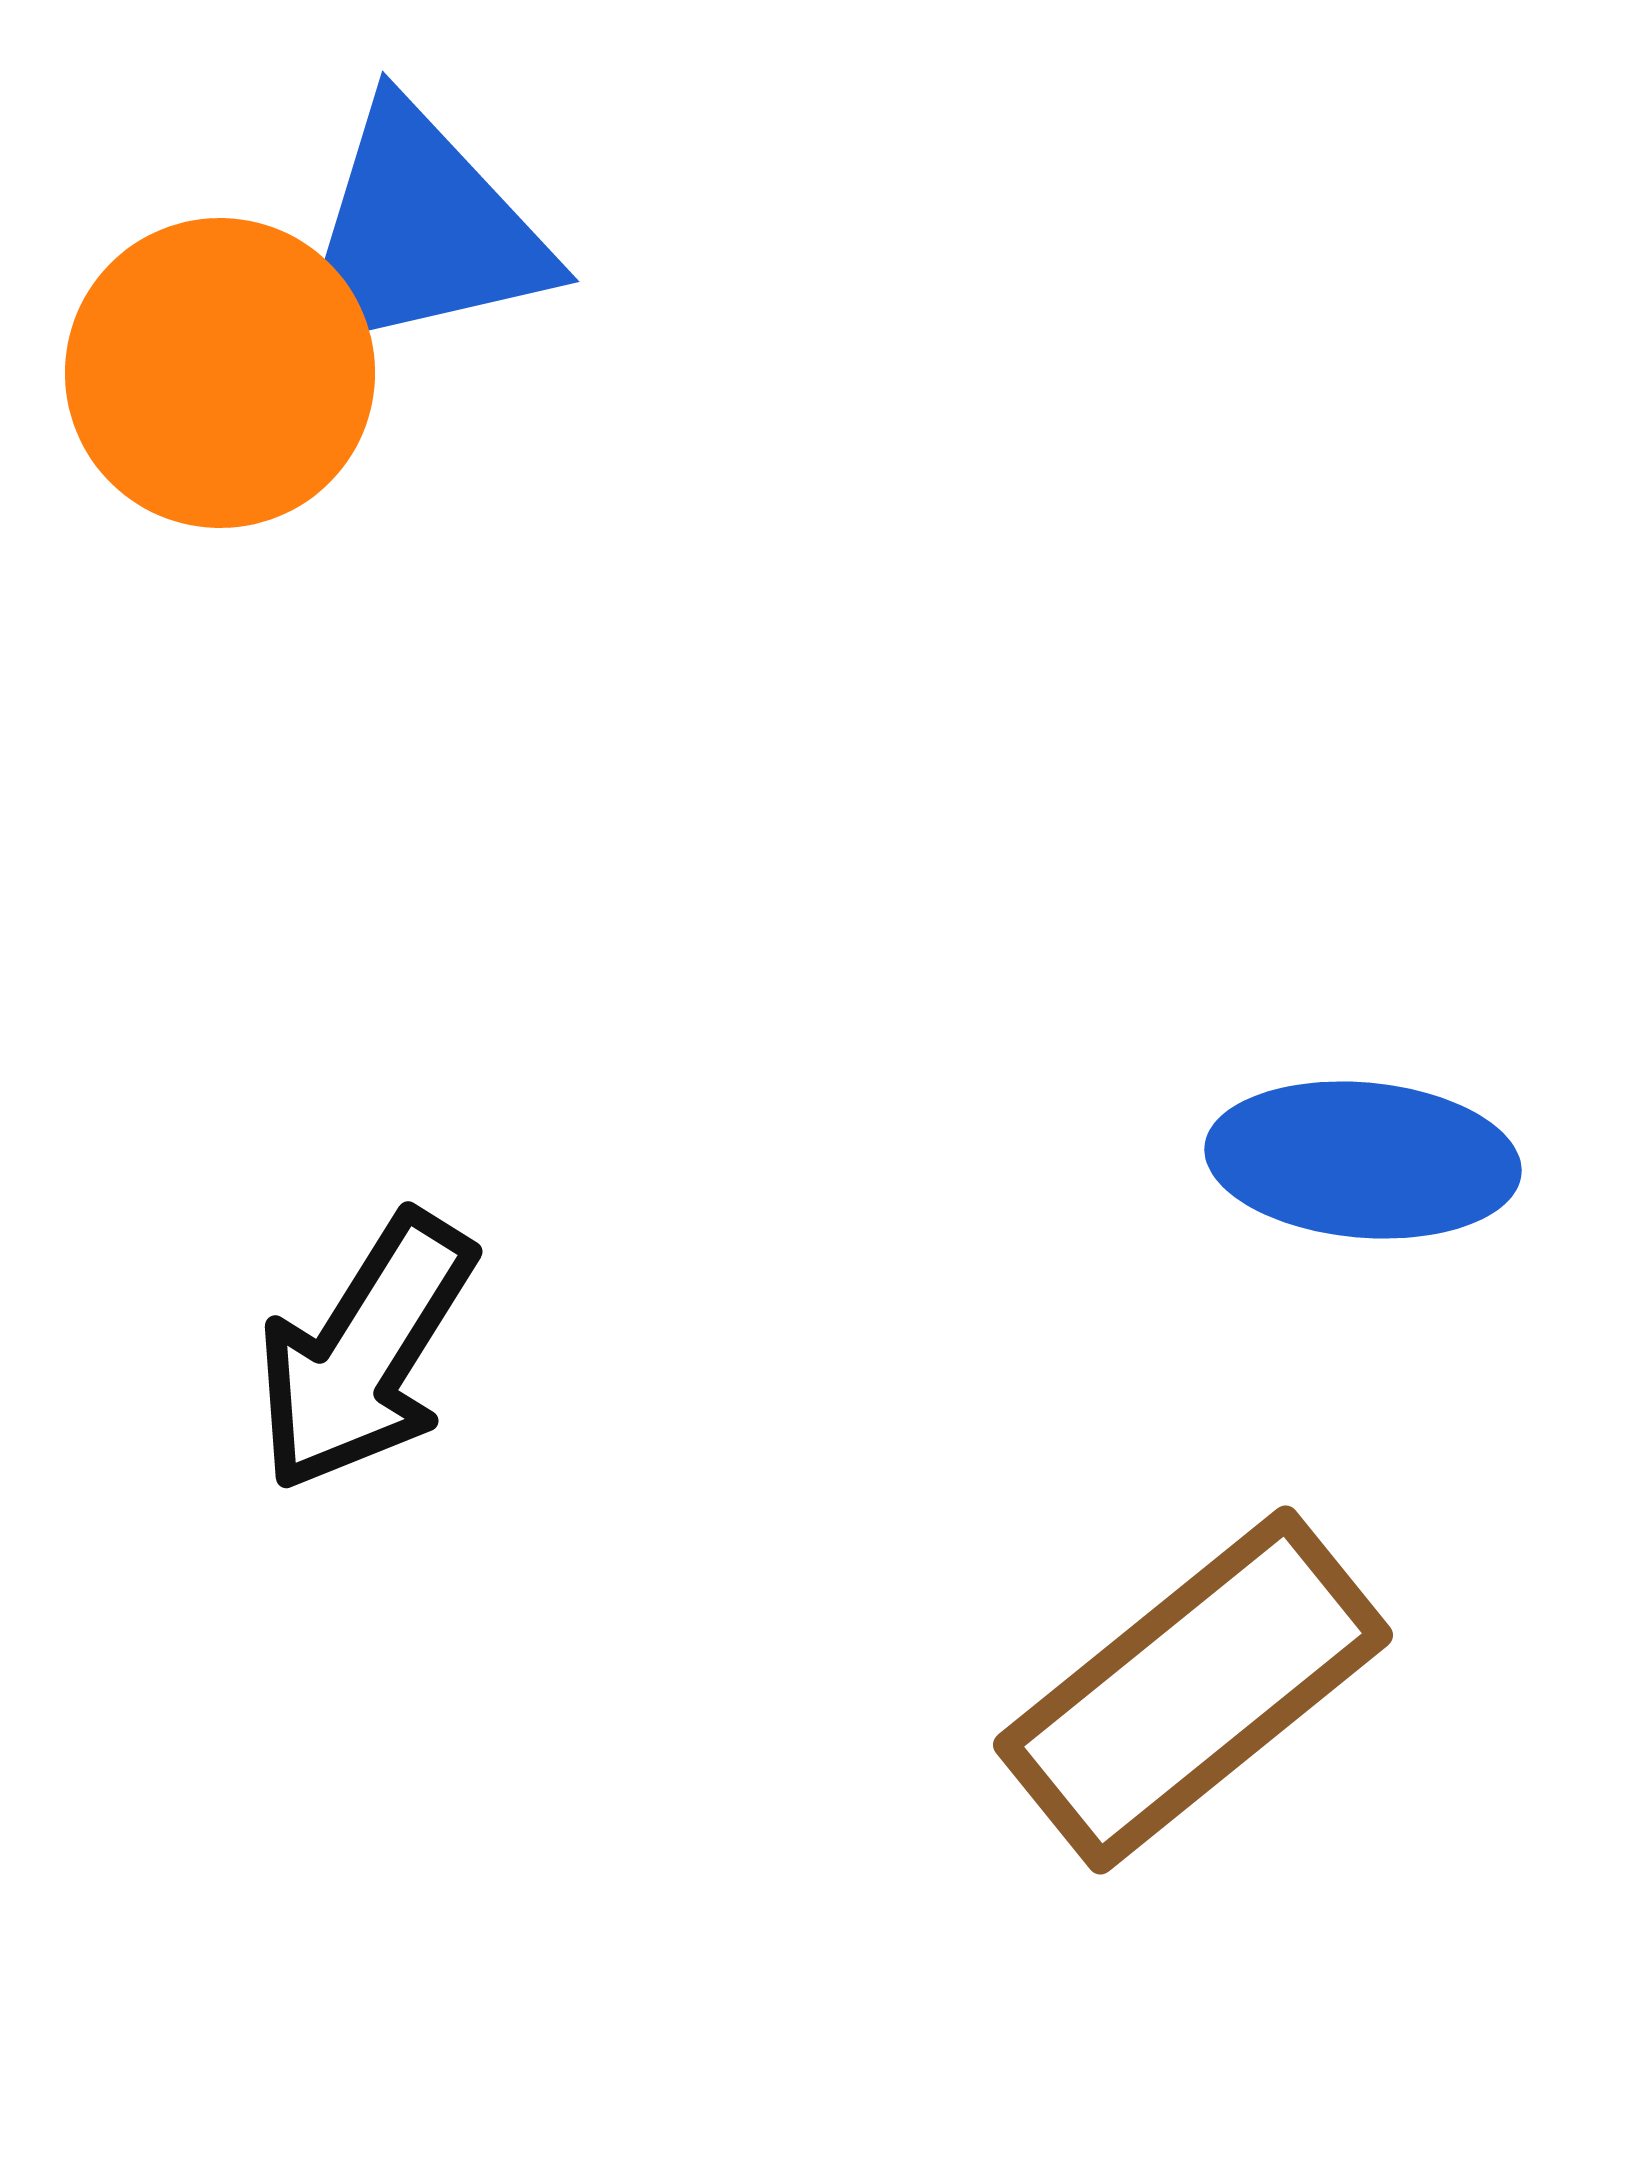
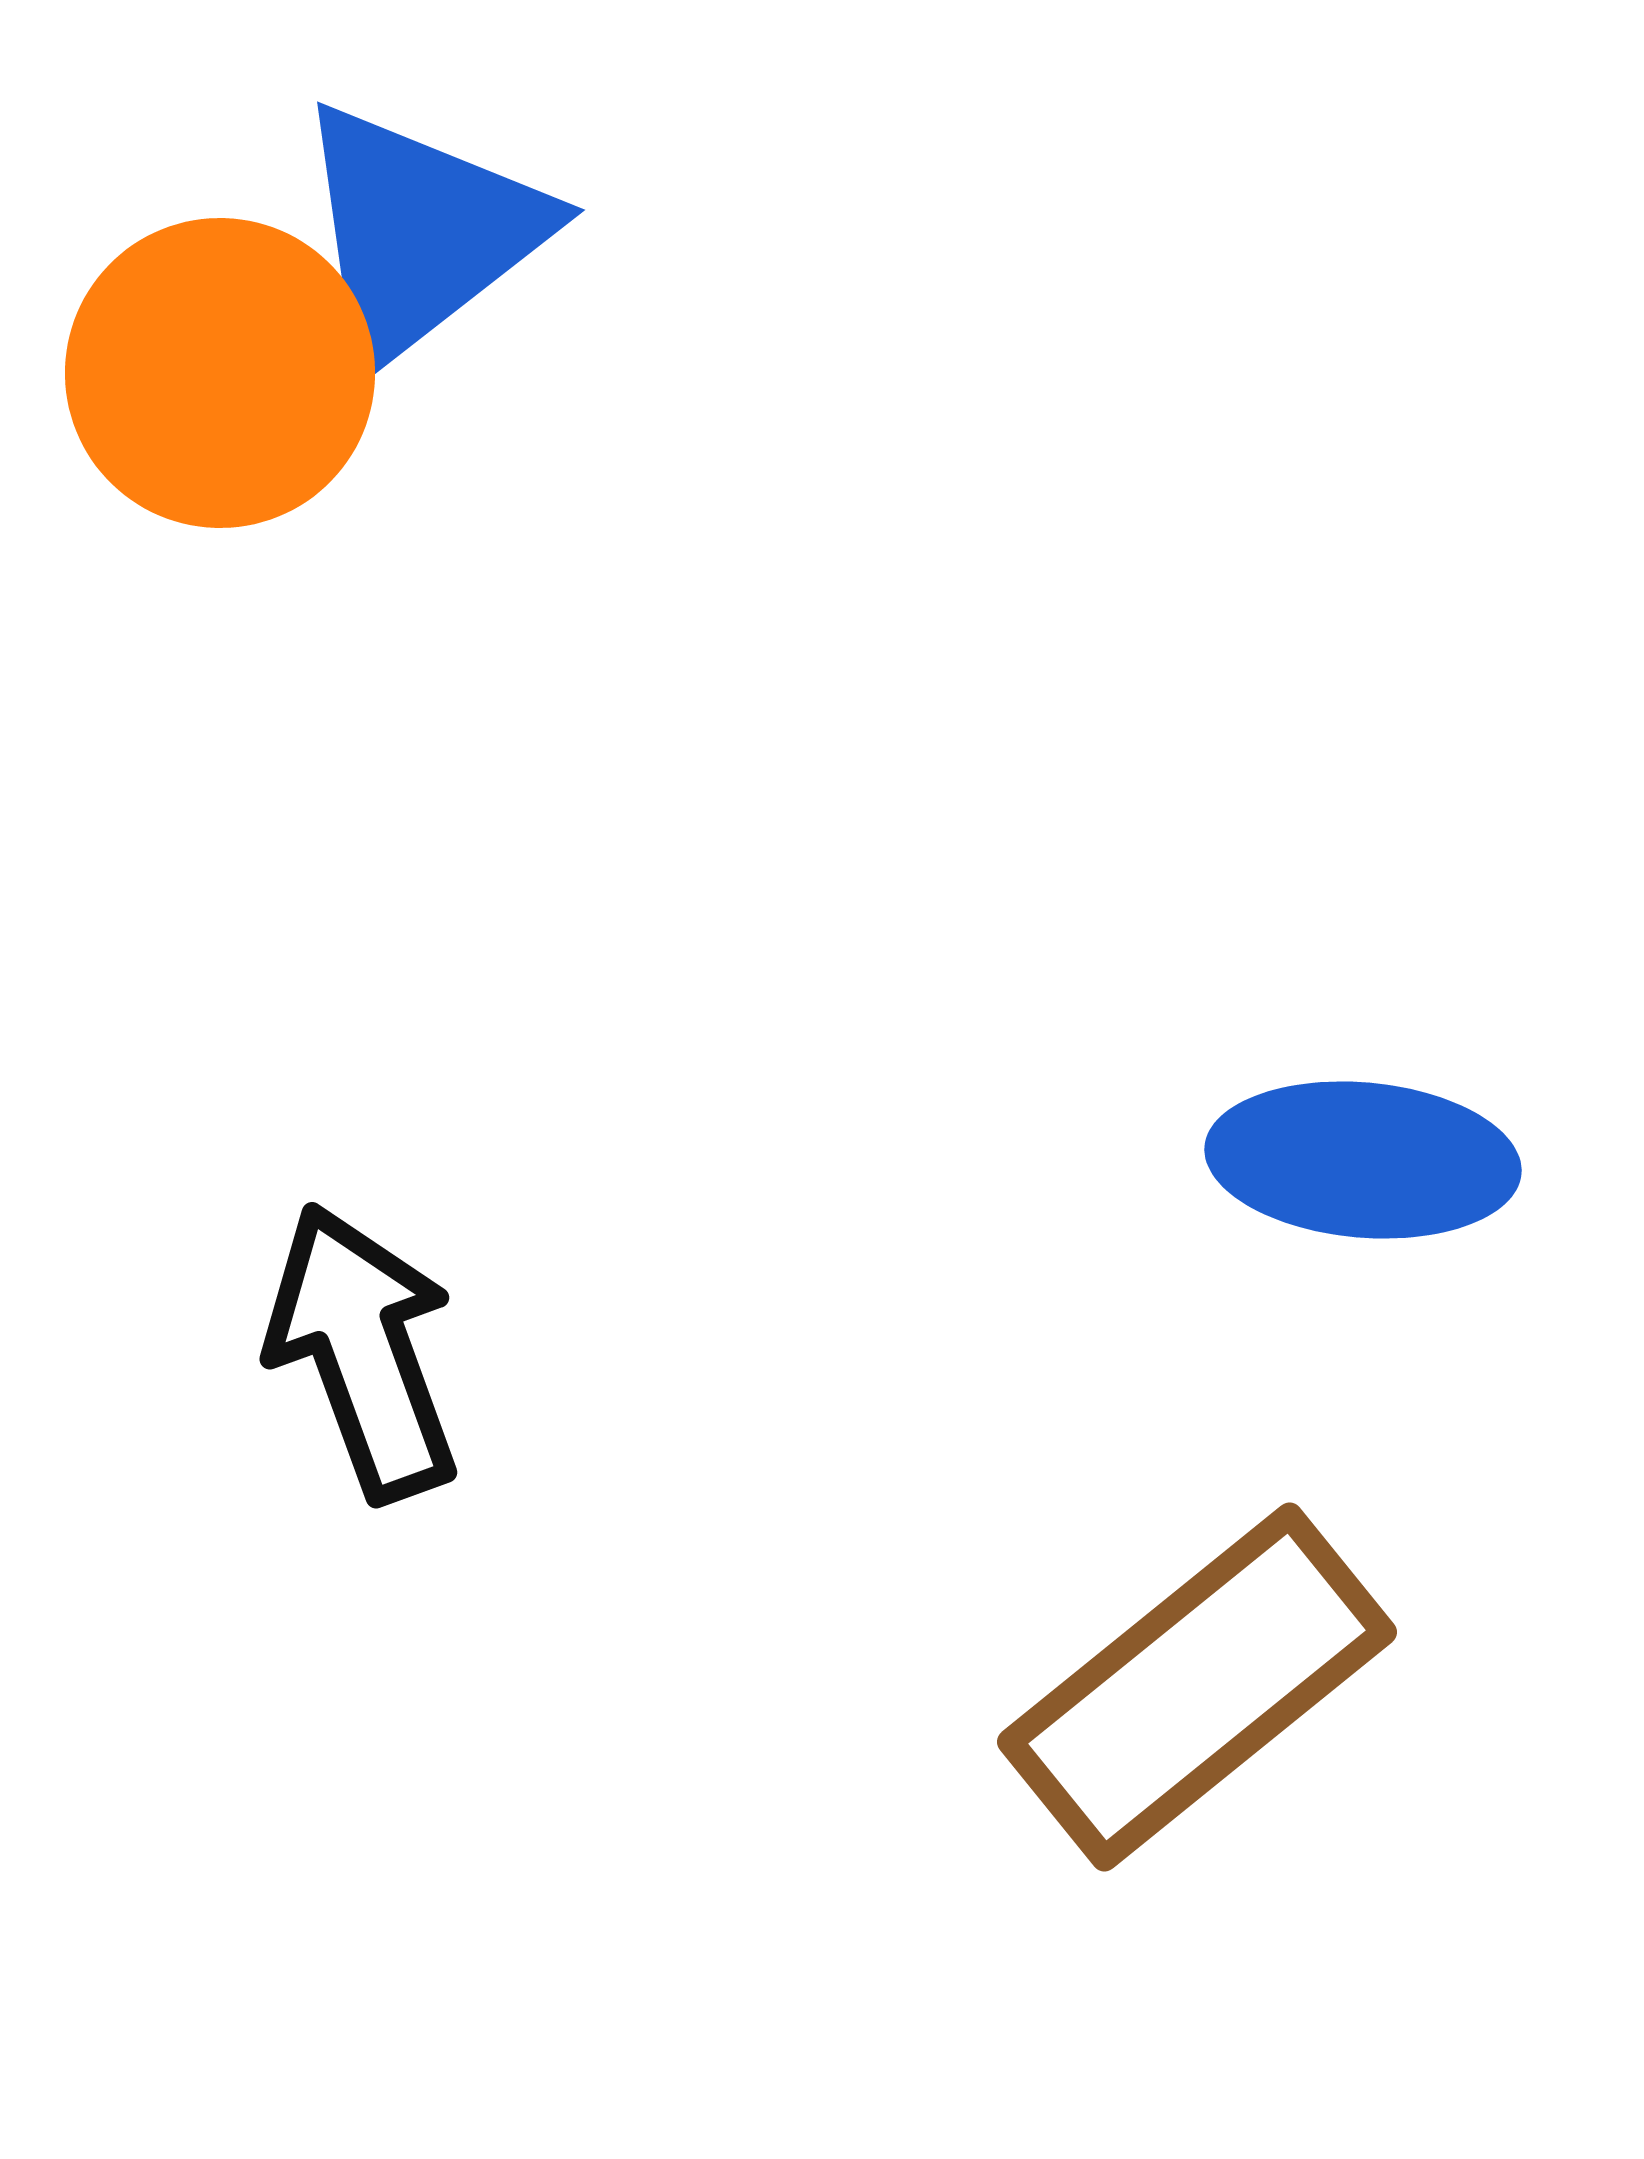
blue triangle: rotated 25 degrees counterclockwise
black arrow: moved 2 px left; rotated 128 degrees clockwise
brown rectangle: moved 4 px right, 3 px up
